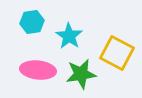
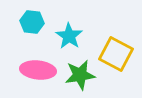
cyan hexagon: rotated 15 degrees clockwise
yellow square: moved 1 px left, 1 px down
green star: moved 1 px left, 1 px down
